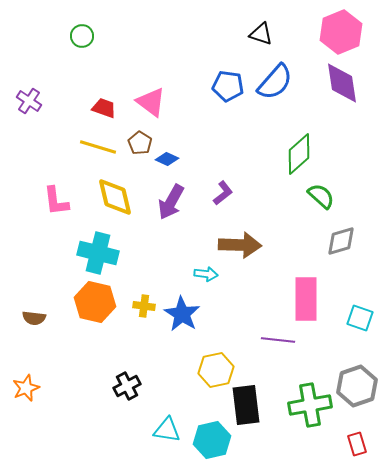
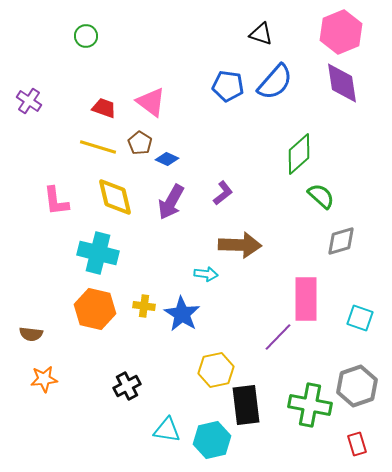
green circle: moved 4 px right
orange hexagon: moved 7 px down
brown semicircle: moved 3 px left, 16 px down
purple line: moved 3 px up; rotated 52 degrees counterclockwise
orange star: moved 18 px right, 9 px up; rotated 16 degrees clockwise
green cross: rotated 21 degrees clockwise
